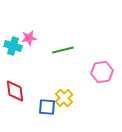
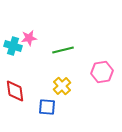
yellow cross: moved 2 px left, 12 px up
